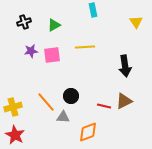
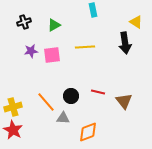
yellow triangle: rotated 24 degrees counterclockwise
black arrow: moved 23 px up
brown triangle: rotated 42 degrees counterclockwise
red line: moved 6 px left, 14 px up
gray triangle: moved 1 px down
red star: moved 2 px left, 5 px up
